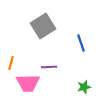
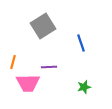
orange line: moved 2 px right, 1 px up
